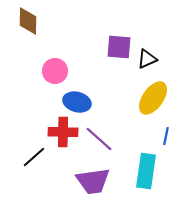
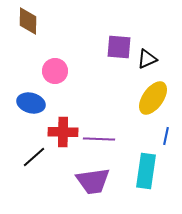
blue ellipse: moved 46 px left, 1 px down
purple line: rotated 40 degrees counterclockwise
